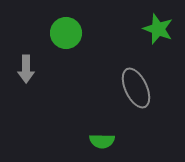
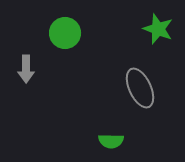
green circle: moved 1 px left
gray ellipse: moved 4 px right
green semicircle: moved 9 px right
